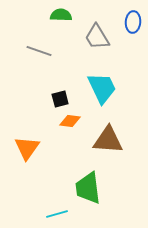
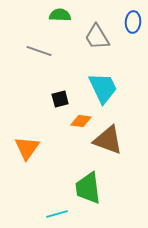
green semicircle: moved 1 px left
cyan trapezoid: moved 1 px right
orange diamond: moved 11 px right
brown triangle: rotated 16 degrees clockwise
